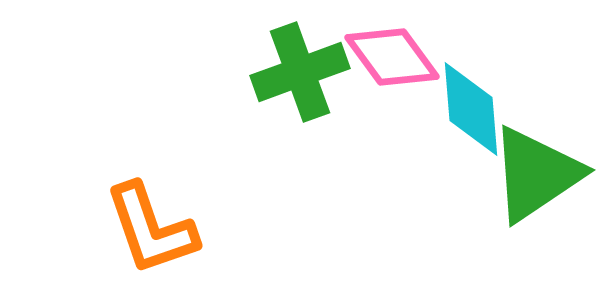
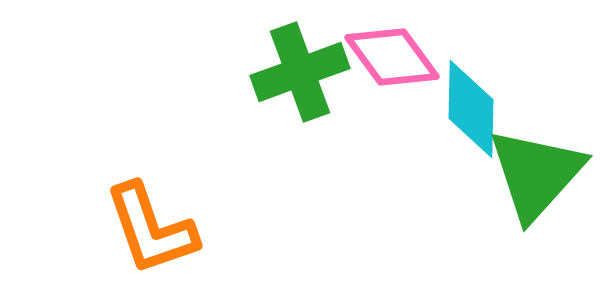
cyan diamond: rotated 6 degrees clockwise
green triangle: rotated 14 degrees counterclockwise
